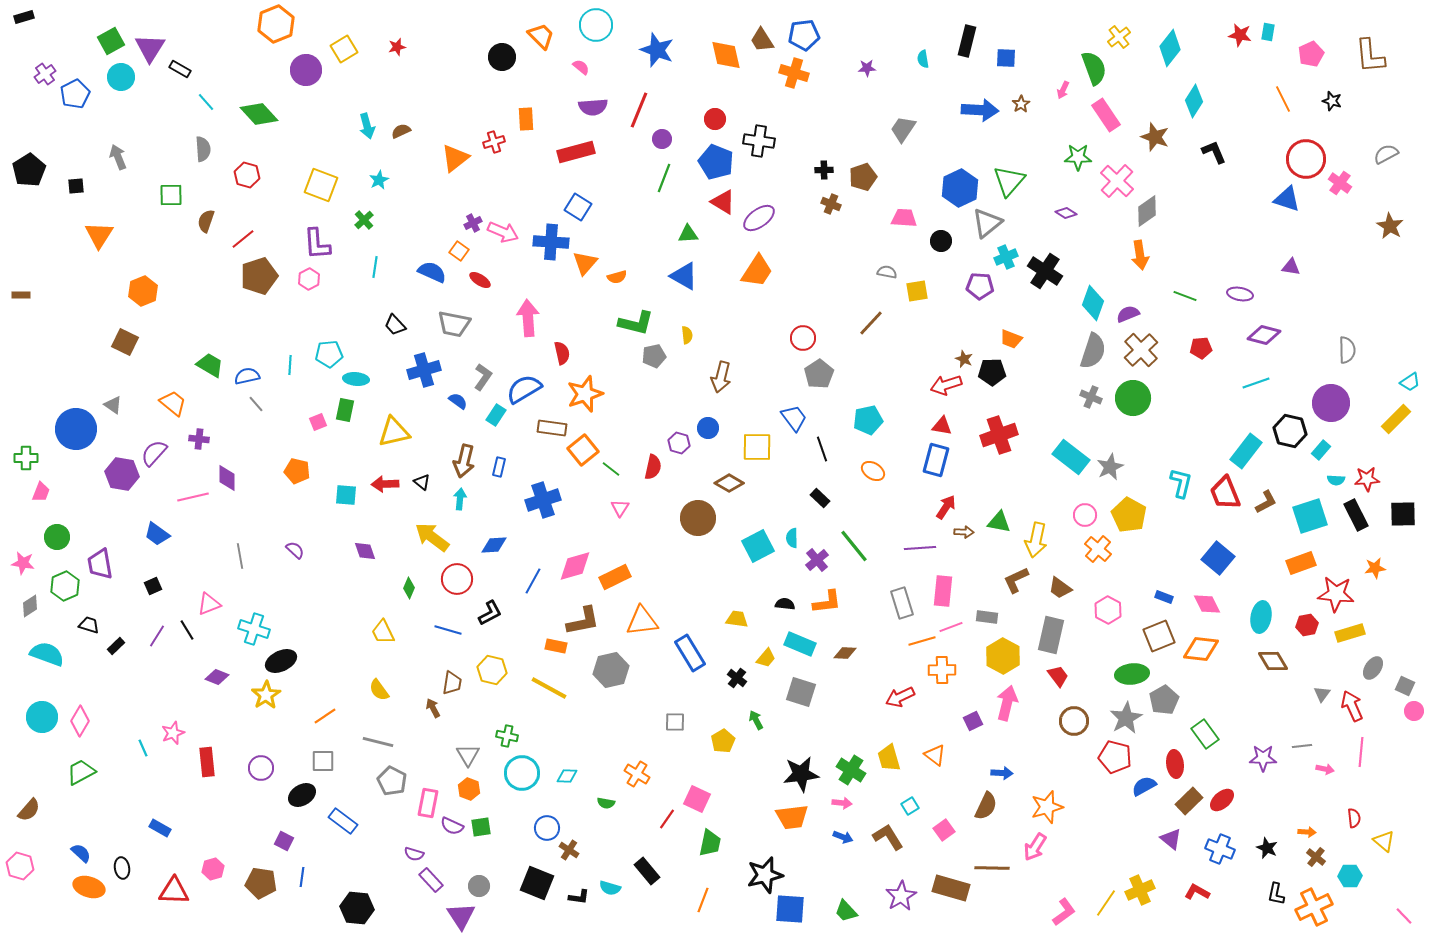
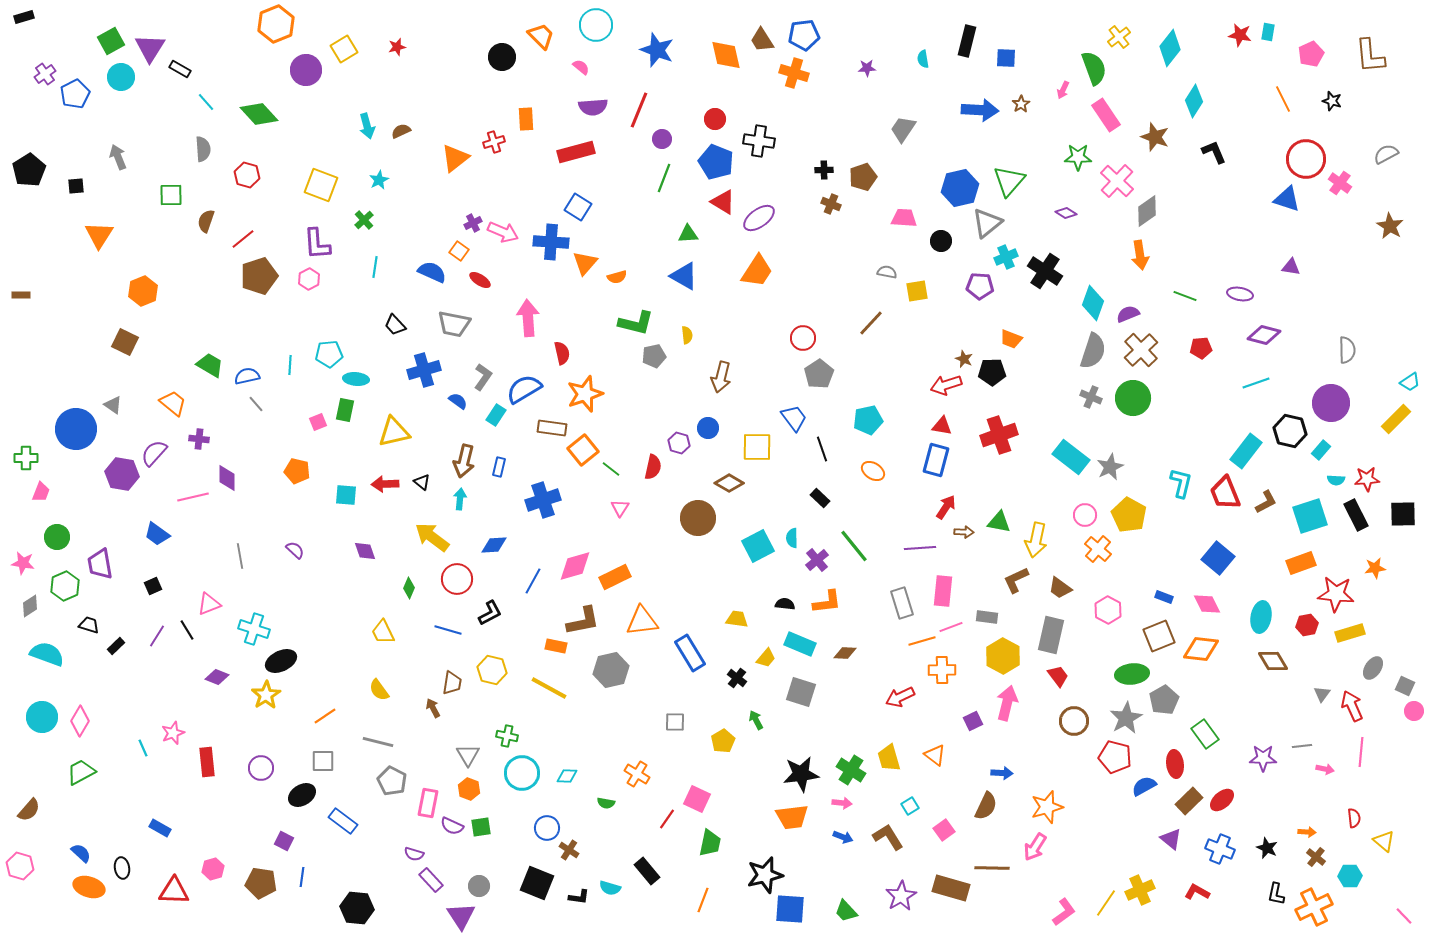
blue hexagon at (960, 188): rotated 12 degrees clockwise
